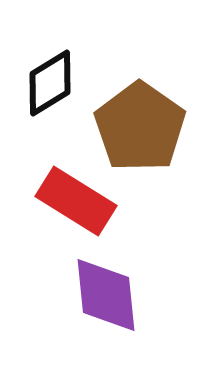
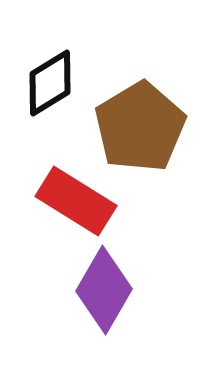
brown pentagon: rotated 6 degrees clockwise
purple diamond: moved 2 px left, 5 px up; rotated 36 degrees clockwise
